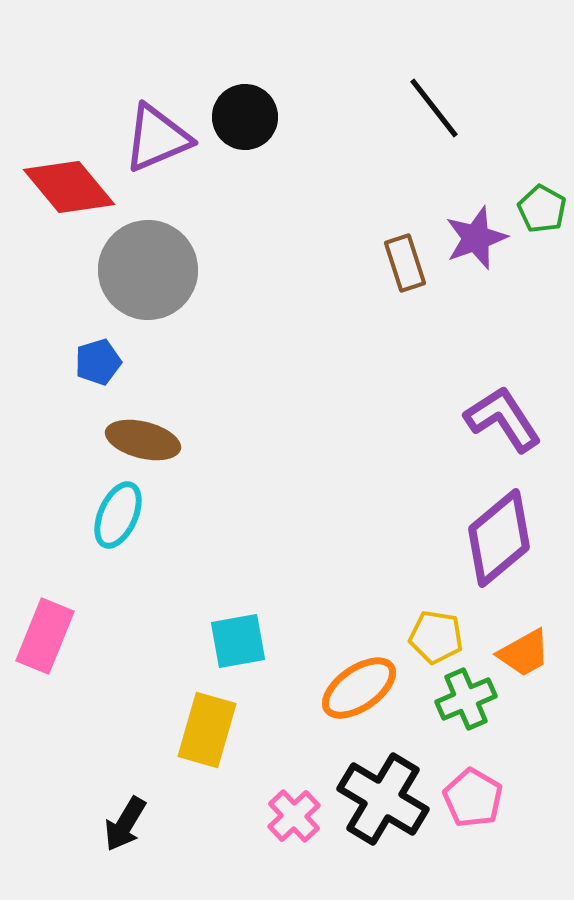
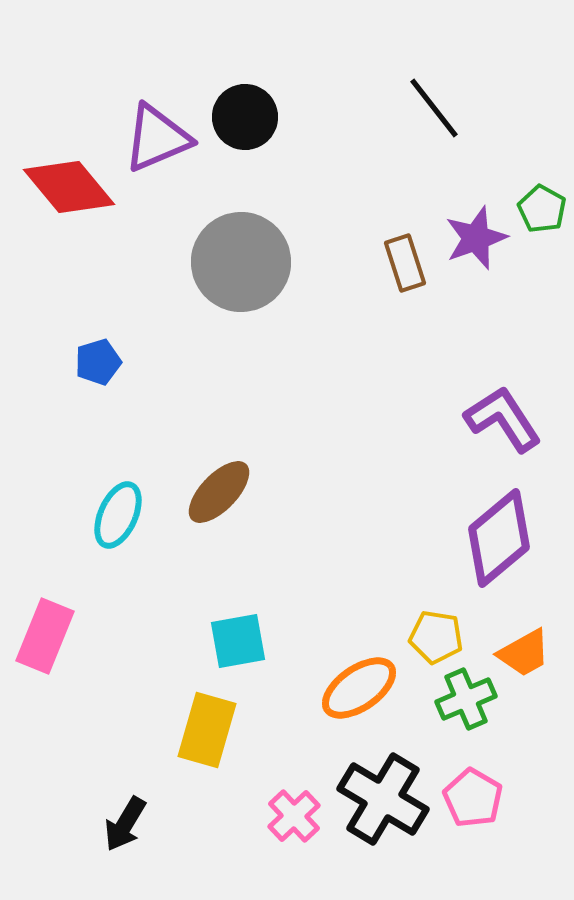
gray circle: moved 93 px right, 8 px up
brown ellipse: moved 76 px right, 52 px down; rotated 60 degrees counterclockwise
